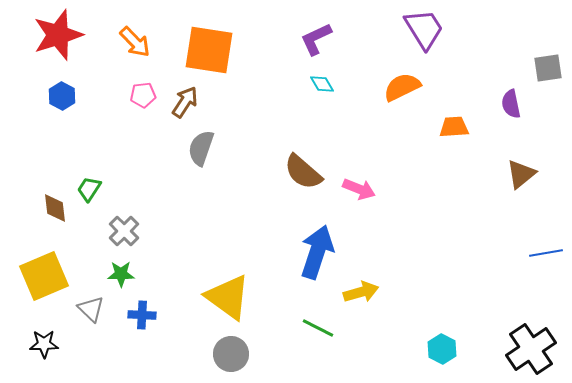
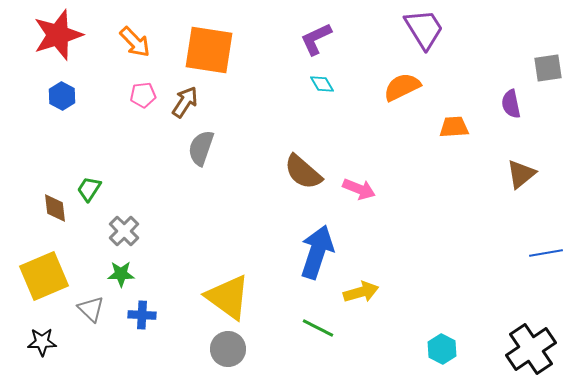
black star: moved 2 px left, 2 px up
gray circle: moved 3 px left, 5 px up
